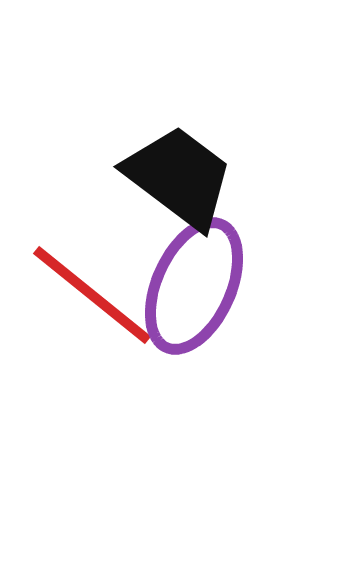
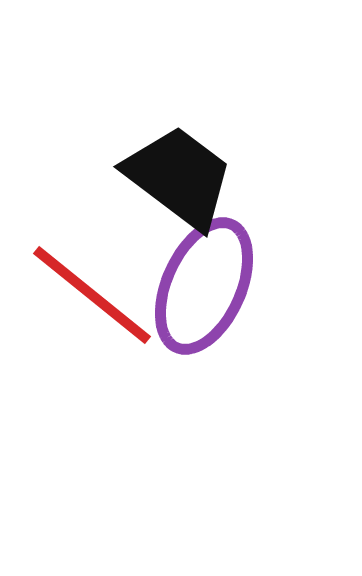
purple ellipse: moved 10 px right
